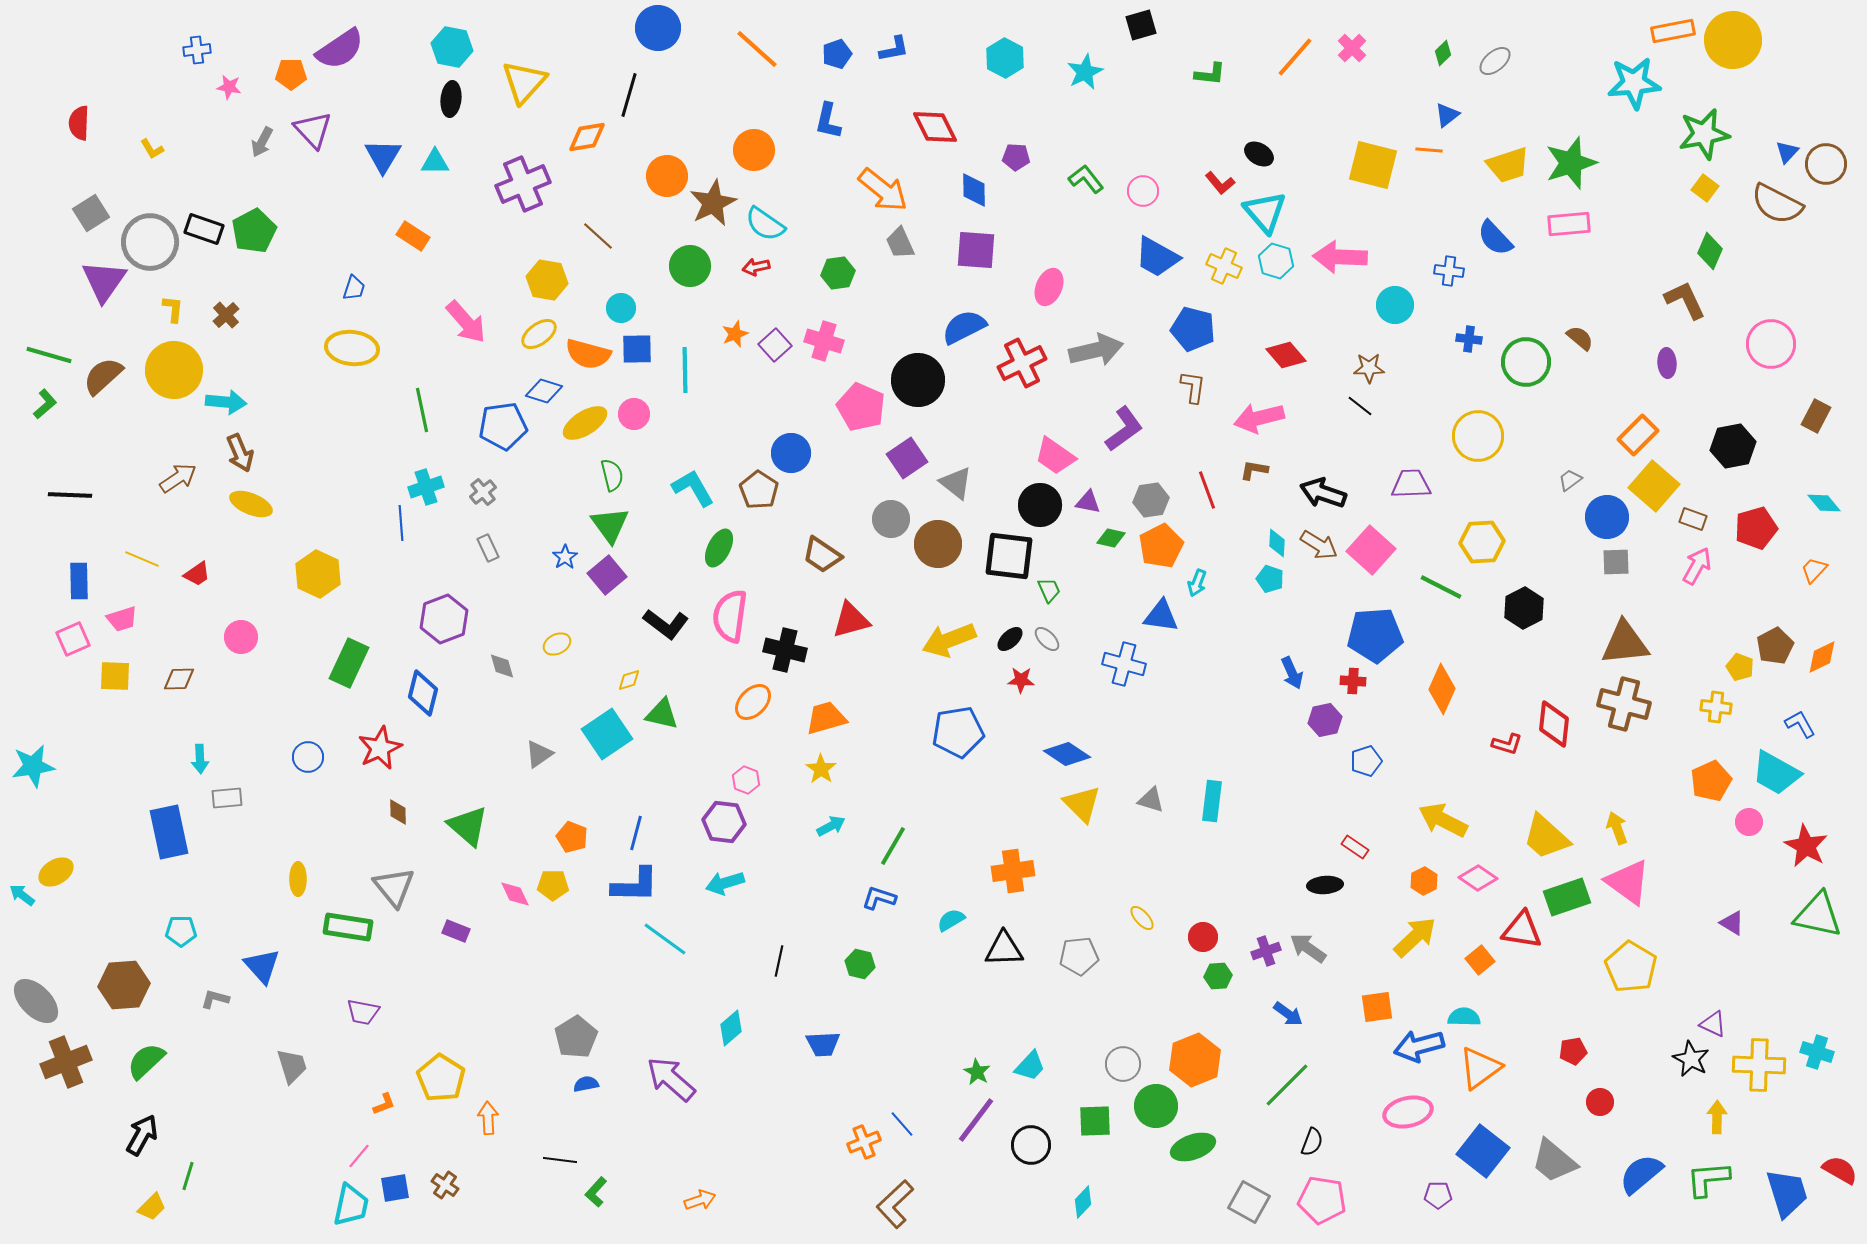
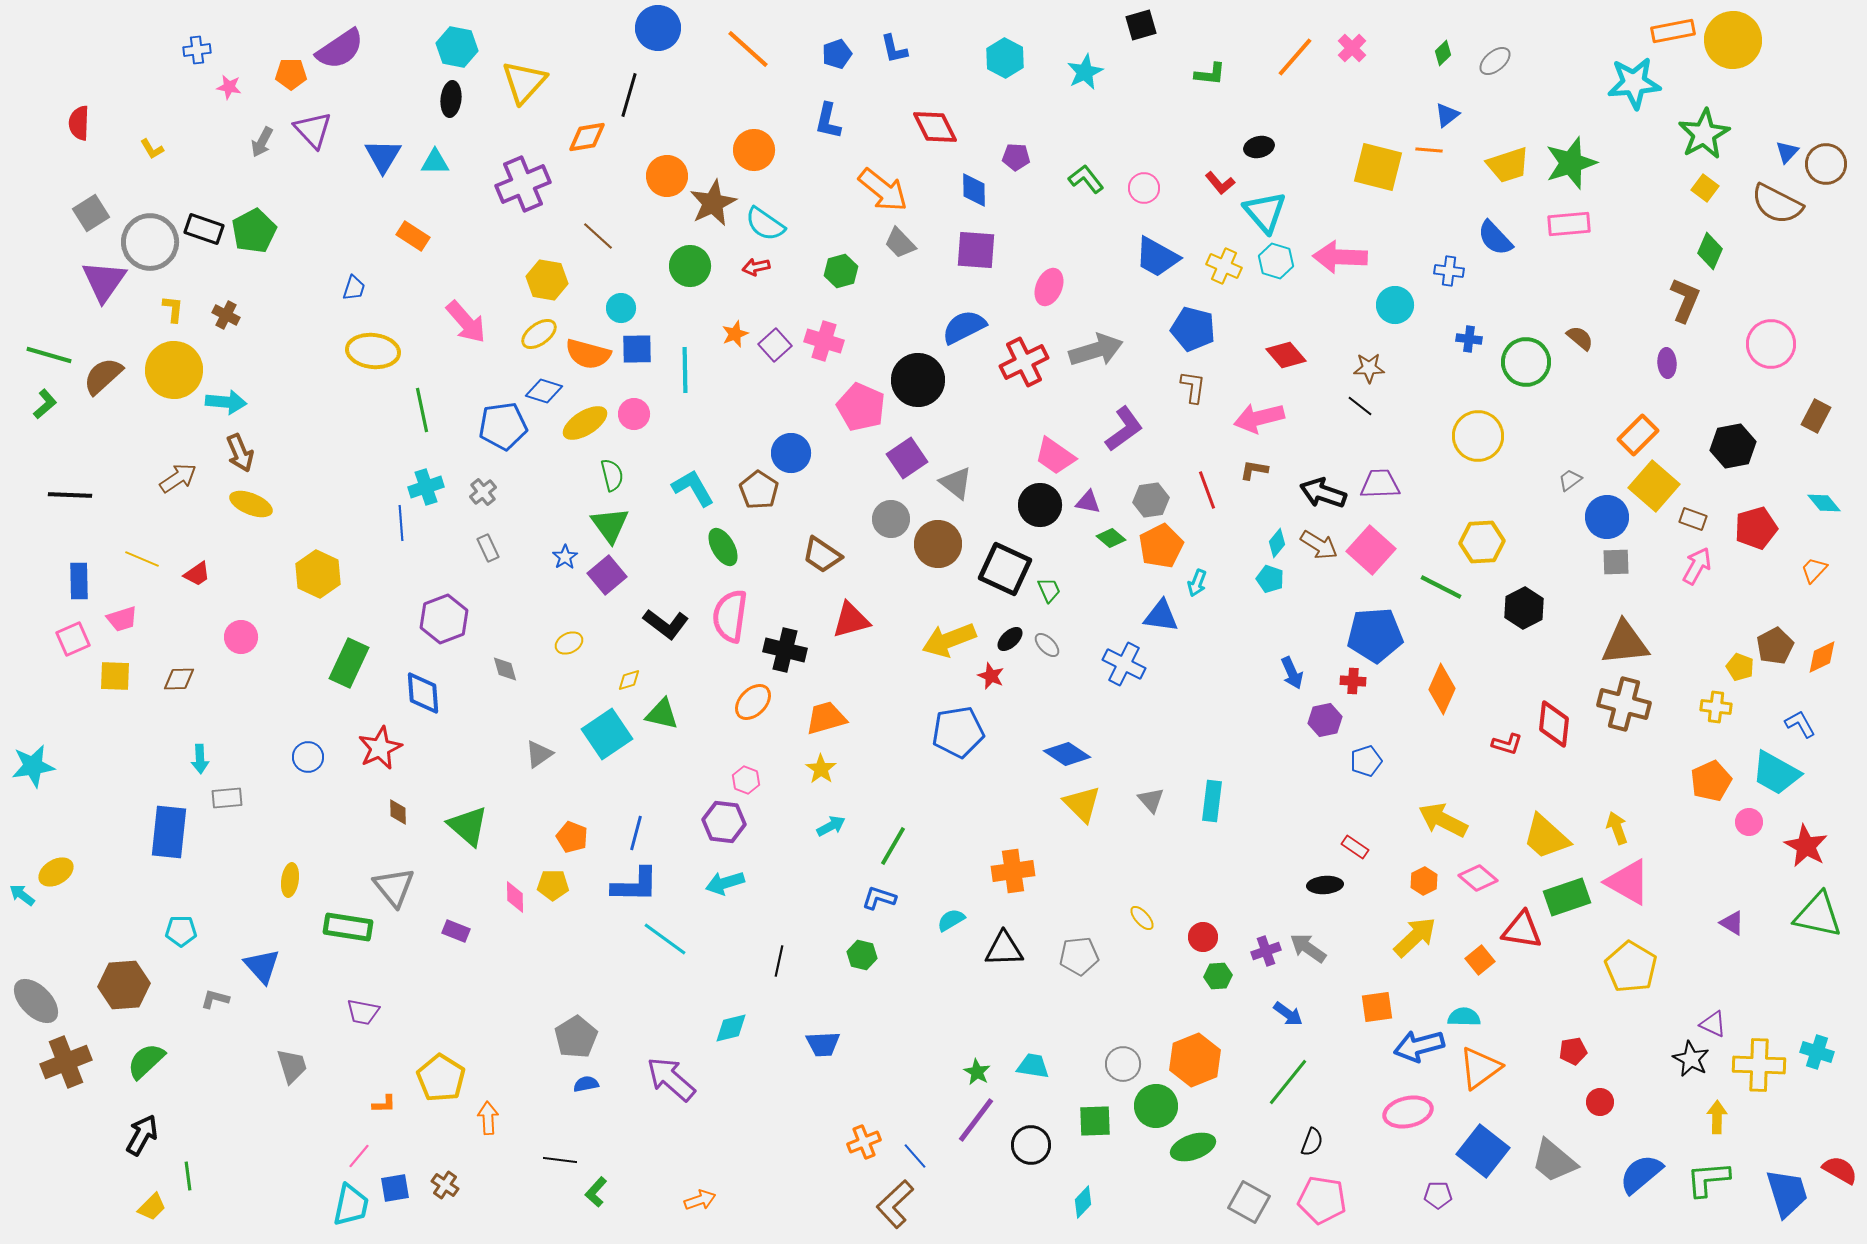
cyan hexagon at (452, 47): moved 5 px right
orange line at (757, 49): moved 9 px left
blue L-shape at (894, 49): rotated 88 degrees clockwise
green star at (1704, 134): rotated 18 degrees counterclockwise
black ellipse at (1259, 154): moved 7 px up; rotated 44 degrees counterclockwise
yellow square at (1373, 165): moved 5 px right, 2 px down
pink circle at (1143, 191): moved 1 px right, 3 px up
gray trapezoid at (900, 243): rotated 20 degrees counterclockwise
green hexagon at (838, 273): moved 3 px right, 2 px up; rotated 8 degrees counterclockwise
brown L-shape at (1685, 300): rotated 48 degrees clockwise
brown cross at (226, 315): rotated 20 degrees counterclockwise
yellow ellipse at (352, 348): moved 21 px right, 3 px down
gray arrow at (1096, 350): rotated 4 degrees counterclockwise
red cross at (1022, 363): moved 2 px right, 1 px up
purple trapezoid at (1411, 484): moved 31 px left
green diamond at (1111, 538): rotated 28 degrees clockwise
cyan diamond at (1277, 543): rotated 36 degrees clockwise
green ellipse at (719, 548): moved 4 px right, 1 px up; rotated 57 degrees counterclockwise
black square at (1009, 556): moved 4 px left, 13 px down; rotated 18 degrees clockwise
gray ellipse at (1047, 639): moved 6 px down
yellow ellipse at (557, 644): moved 12 px right, 1 px up
blue cross at (1124, 664): rotated 12 degrees clockwise
gray diamond at (502, 666): moved 3 px right, 3 px down
red star at (1021, 680): moved 30 px left, 4 px up; rotated 20 degrees clockwise
blue diamond at (423, 693): rotated 18 degrees counterclockwise
gray triangle at (1151, 800): rotated 32 degrees clockwise
blue rectangle at (169, 832): rotated 18 degrees clockwise
pink diamond at (1478, 878): rotated 6 degrees clockwise
yellow ellipse at (298, 879): moved 8 px left, 1 px down; rotated 8 degrees clockwise
pink triangle at (1628, 882): rotated 6 degrees counterclockwise
pink diamond at (515, 894): moved 3 px down; rotated 24 degrees clockwise
green hexagon at (860, 964): moved 2 px right, 9 px up
cyan diamond at (731, 1028): rotated 27 degrees clockwise
cyan trapezoid at (1030, 1066): moved 3 px right; rotated 124 degrees counterclockwise
green line at (1287, 1085): moved 1 px right, 3 px up; rotated 6 degrees counterclockwise
orange L-shape at (384, 1104): rotated 20 degrees clockwise
blue line at (902, 1124): moved 13 px right, 32 px down
green line at (188, 1176): rotated 24 degrees counterclockwise
